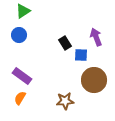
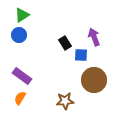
green triangle: moved 1 px left, 4 px down
purple arrow: moved 2 px left
